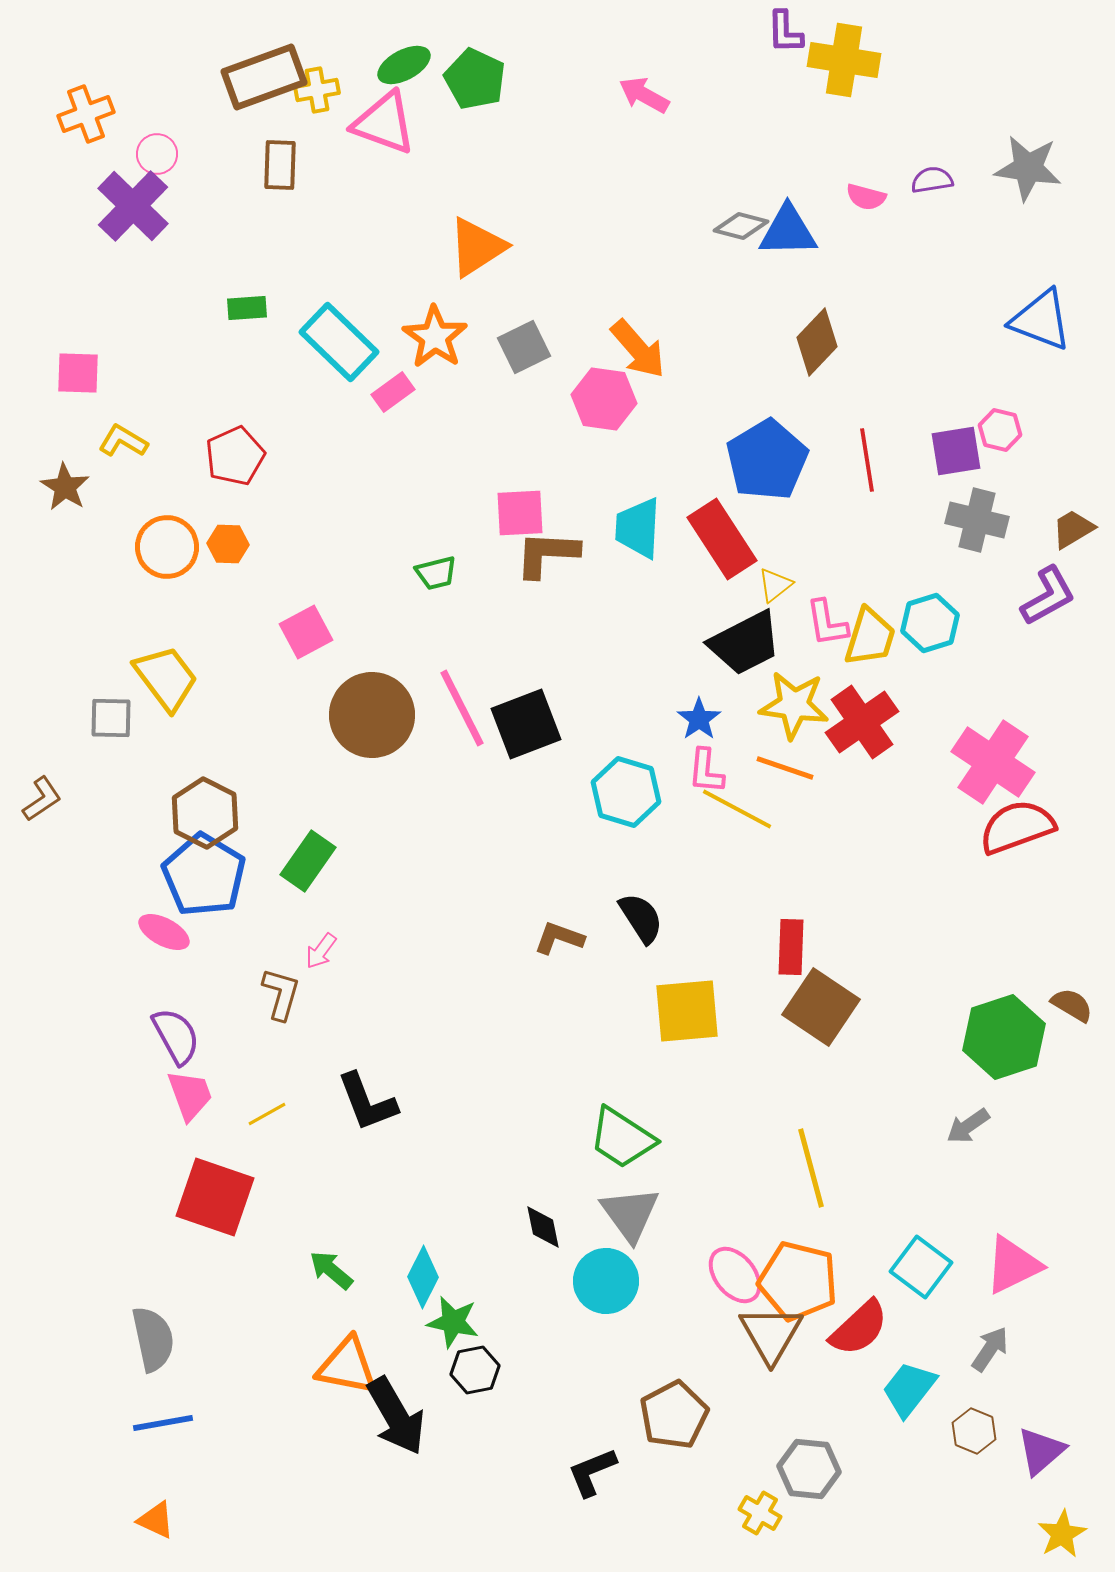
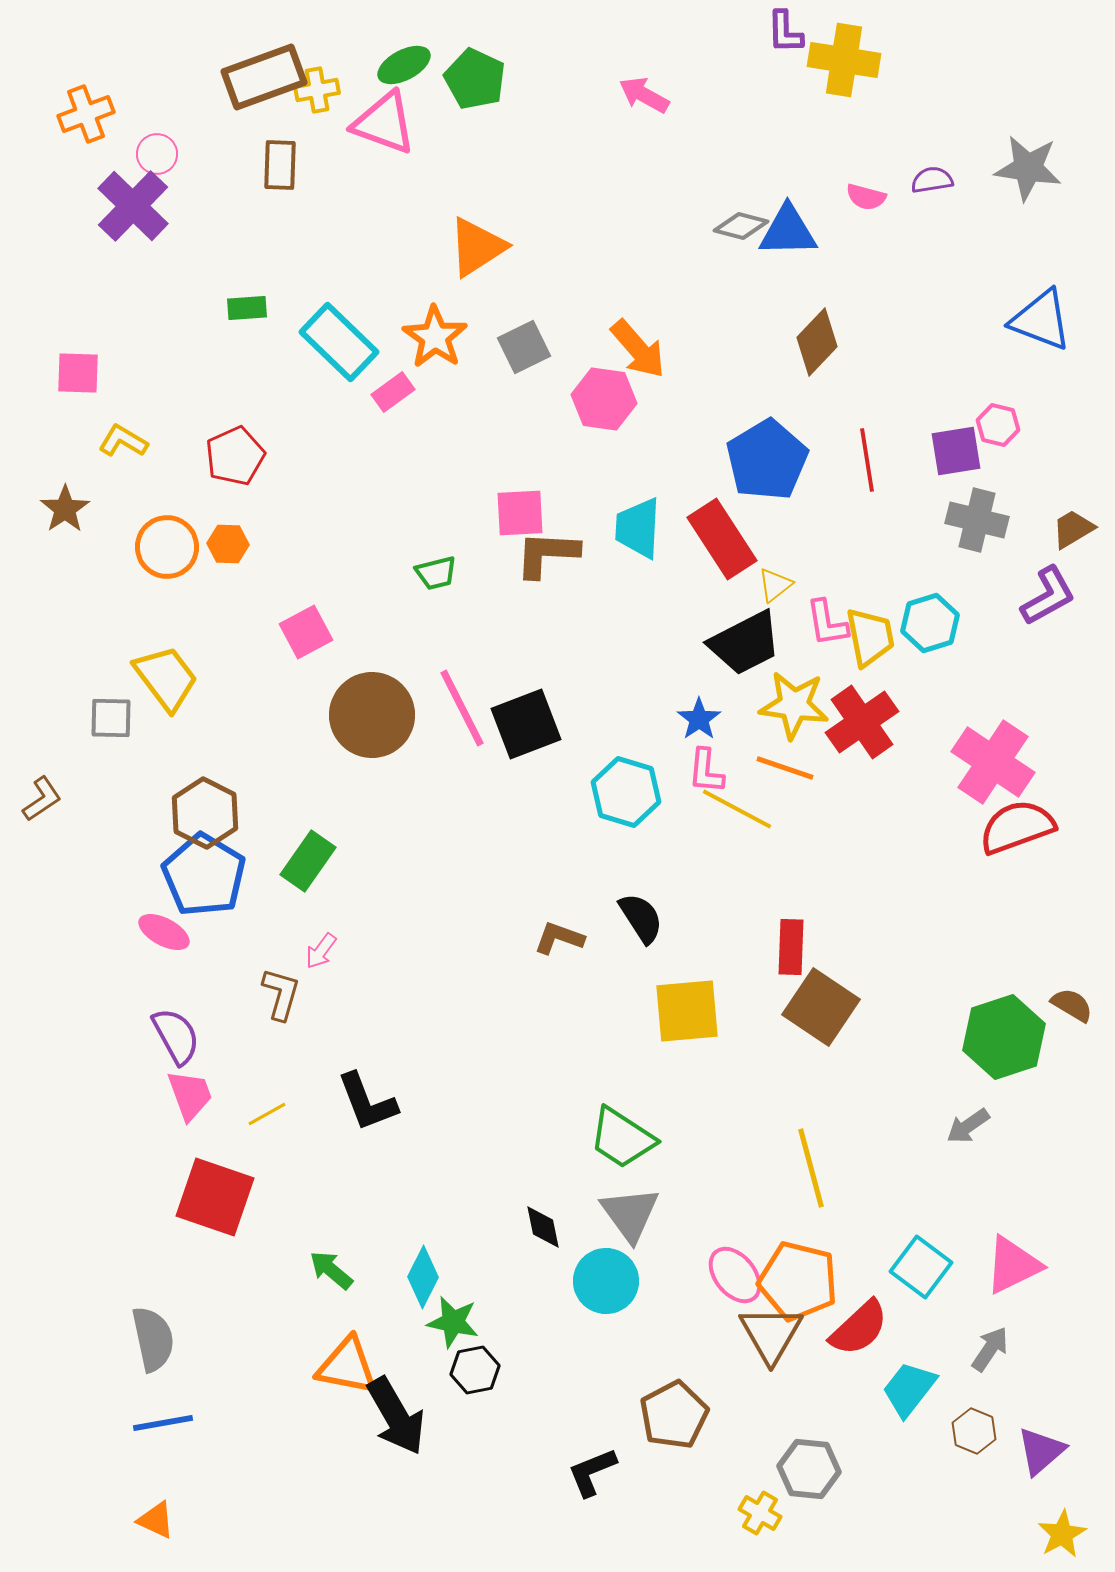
pink hexagon at (1000, 430): moved 2 px left, 5 px up
brown star at (65, 487): moved 22 px down; rotated 6 degrees clockwise
yellow trapezoid at (870, 637): rotated 28 degrees counterclockwise
